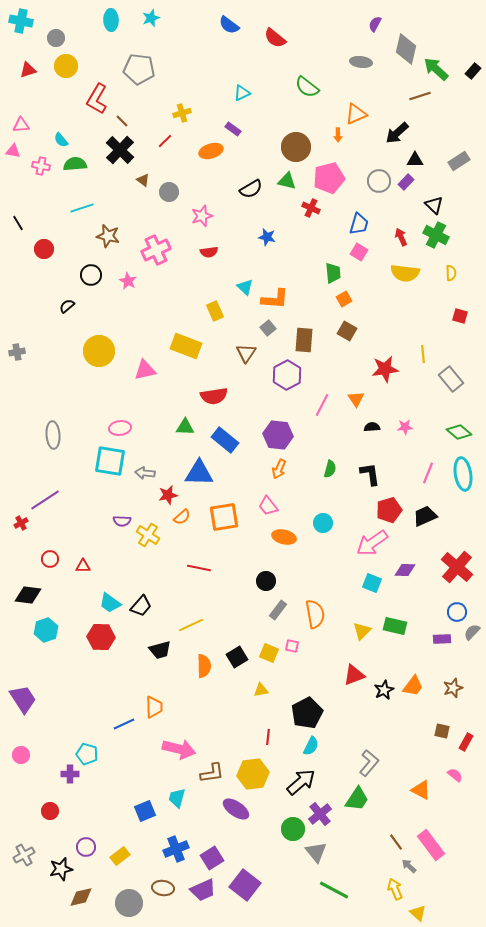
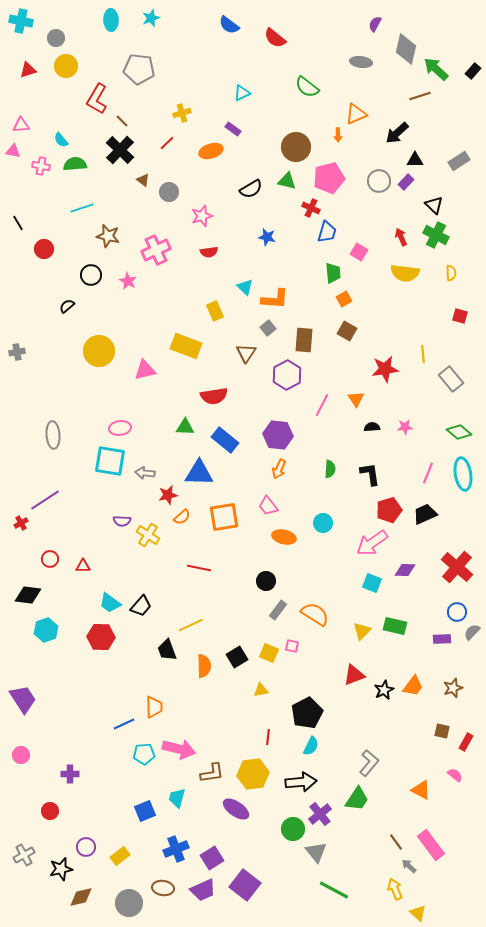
red line at (165, 141): moved 2 px right, 2 px down
blue trapezoid at (359, 224): moved 32 px left, 8 px down
green semicircle at (330, 469): rotated 12 degrees counterclockwise
black trapezoid at (425, 516): moved 2 px up
orange semicircle at (315, 614): rotated 48 degrees counterclockwise
black trapezoid at (160, 650): moved 7 px right; rotated 85 degrees clockwise
cyan pentagon at (87, 754): moved 57 px right; rotated 20 degrees counterclockwise
black arrow at (301, 782): rotated 36 degrees clockwise
